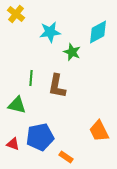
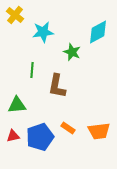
yellow cross: moved 1 px left, 1 px down
cyan star: moved 7 px left
green line: moved 1 px right, 8 px up
green triangle: rotated 18 degrees counterclockwise
orange trapezoid: rotated 70 degrees counterclockwise
blue pentagon: rotated 8 degrees counterclockwise
red triangle: moved 8 px up; rotated 32 degrees counterclockwise
orange rectangle: moved 2 px right, 29 px up
